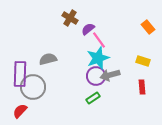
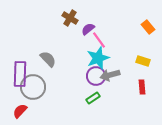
gray semicircle: rotated 60 degrees clockwise
